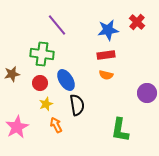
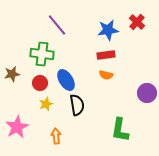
orange arrow: moved 11 px down; rotated 21 degrees clockwise
